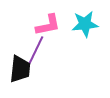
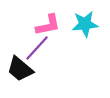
purple line: moved 1 px right, 2 px up; rotated 16 degrees clockwise
black trapezoid: rotated 124 degrees clockwise
